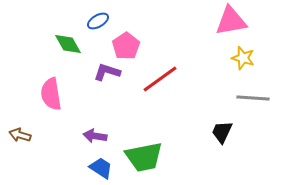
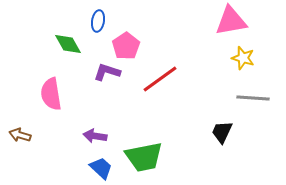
blue ellipse: rotated 50 degrees counterclockwise
blue trapezoid: rotated 10 degrees clockwise
